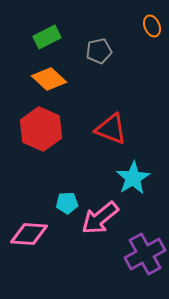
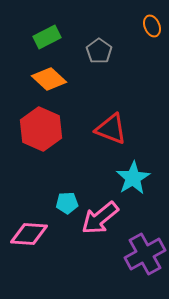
gray pentagon: rotated 25 degrees counterclockwise
